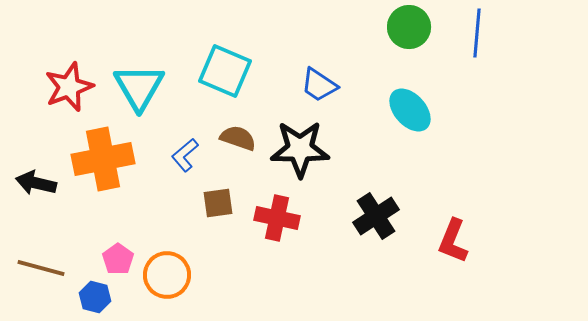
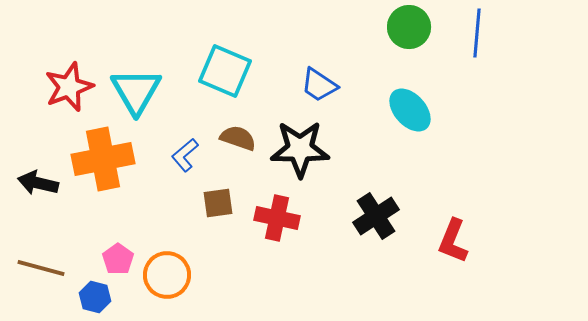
cyan triangle: moved 3 px left, 4 px down
black arrow: moved 2 px right
